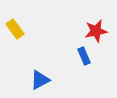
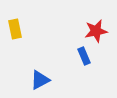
yellow rectangle: rotated 24 degrees clockwise
